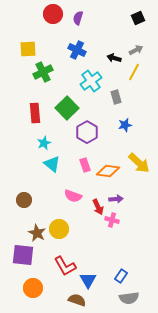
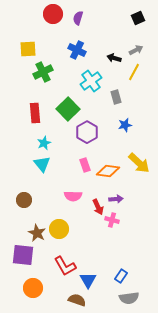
green square: moved 1 px right, 1 px down
cyan triangle: moved 10 px left; rotated 12 degrees clockwise
pink semicircle: rotated 18 degrees counterclockwise
